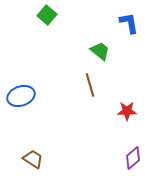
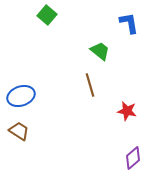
red star: rotated 12 degrees clockwise
brown trapezoid: moved 14 px left, 28 px up
